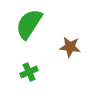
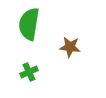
green semicircle: rotated 24 degrees counterclockwise
